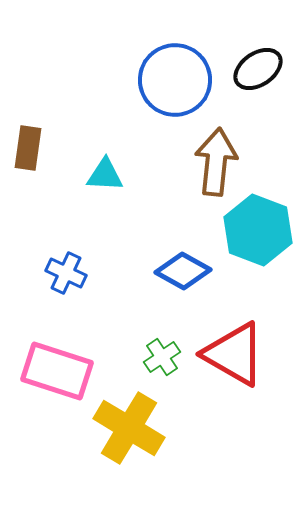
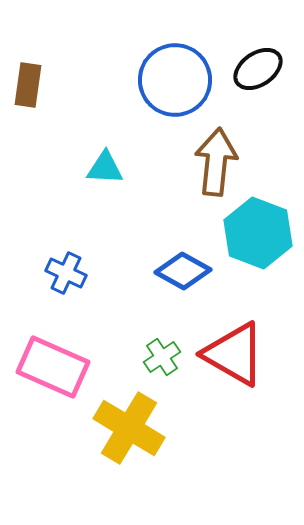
brown rectangle: moved 63 px up
cyan triangle: moved 7 px up
cyan hexagon: moved 3 px down
pink rectangle: moved 4 px left, 4 px up; rotated 6 degrees clockwise
